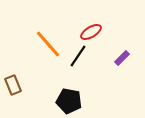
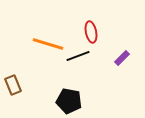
red ellipse: rotated 70 degrees counterclockwise
orange line: rotated 32 degrees counterclockwise
black line: rotated 35 degrees clockwise
